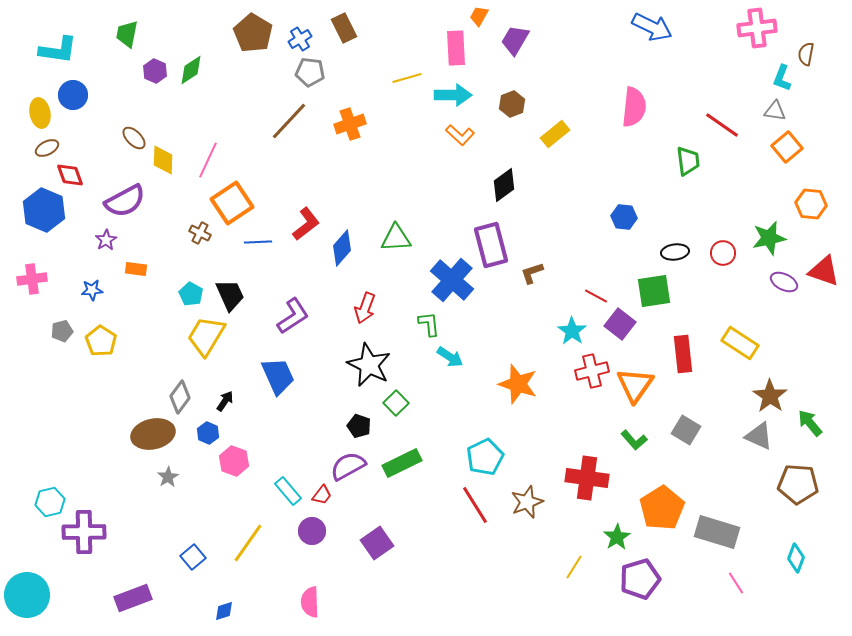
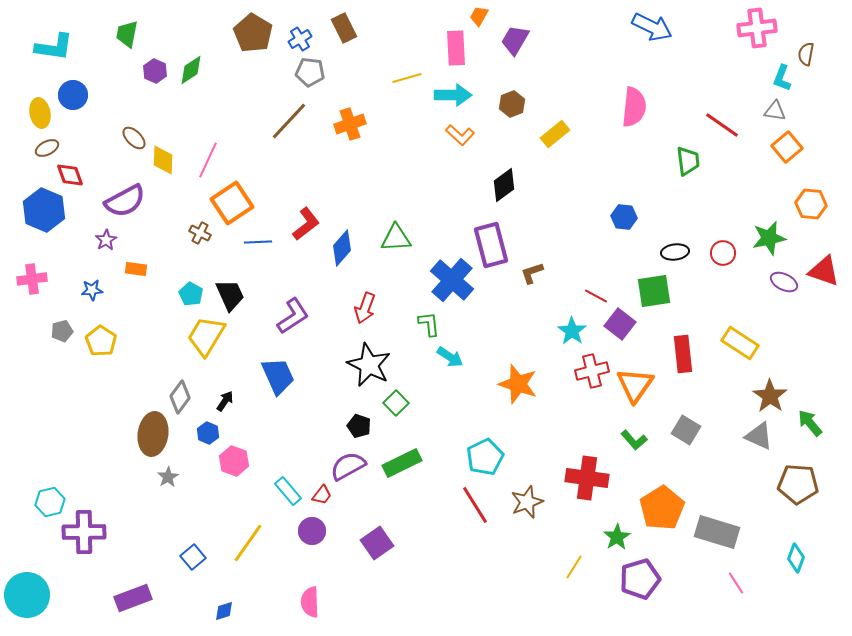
cyan L-shape at (58, 50): moved 4 px left, 3 px up
brown ellipse at (153, 434): rotated 69 degrees counterclockwise
